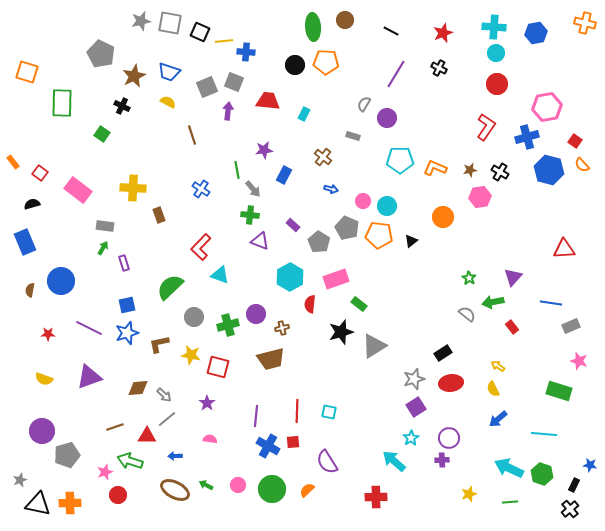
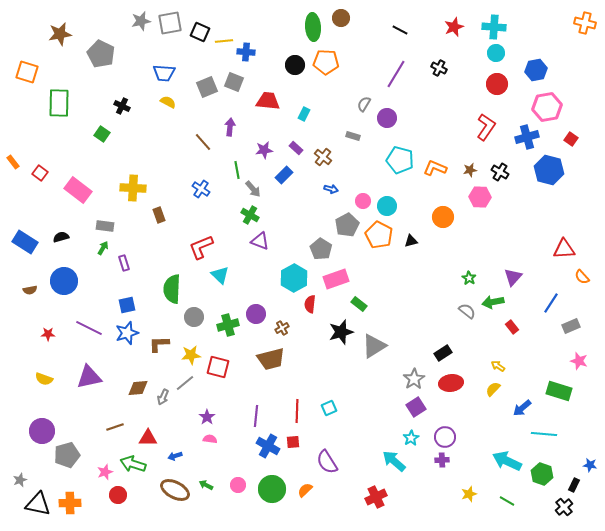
brown circle at (345, 20): moved 4 px left, 2 px up
gray square at (170, 23): rotated 20 degrees counterclockwise
black line at (391, 31): moved 9 px right, 1 px up
red star at (443, 33): moved 11 px right, 6 px up
blue hexagon at (536, 33): moved 37 px down
blue trapezoid at (169, 72): moved 5 px left, 1 px down; rotated 15 degrees counterclockwise
brown star at (134, 76): moved 74 px left, 42 px up; rotated 15 degrees clockwise
green rectangle at (62, 103): moved 3 px left
purple arrow at (228, 111): moved 2 px right, 16 px down
brown line at (192, 135): moved 11 px right, 7 px down; rotated 24 degrees counterclockwise
red square at (575, 141): moved 4 px left, 2 px up
cyan pentagon at (400, 160): rotated 16 degrees clockwise
orange semicircle at (582, 165): moved 112 px down
blue rectangle at (284, 175): rotated 18 degrees clockwise
pink hexagon at (480, 197): rotated 10 degrees clockwise
black semicircle at (32, 204): moved 29 px right, 33 px down
green cross at (250, 215): rotated 24 degrees clockwise
purple rectangle at (293, 225): moved 3 px right, 77 px up
gray pentagon at (347, 228): moved 3 px up; rotated 20 degrees clockwise
orange pentagon at (379, 235): rotated 20 degrees clockwise
black triangle at (411, 241): rotated 24 degrees clockwise
blue rectangle at (25, 242): rotated 35 degrees counterclockwise
gray pentagon at (319, 242): moved 2 px right, 7 px down
red L-shape at (201, 247): rotated 24 degrees clockwise
cyan triangle at (220, 275): rotated 24 degrees clockwise
cyan hexagon at (290, 277): moved 4 px right, 1 px down
blue circle at (61, 281): moved 3 px right
green semicircle at (170, 287): moved 2 px right, 2 px down; rotated 44 degrees counterclockwise
brown semicircle at (30, 290): rotated 112 degrees counterclockwise
blue line at (551, 303): rotated 65 degrees counterclockwise
gray semicircle at (467, 314): moved 3 px up
brown cross at (282, 328): rotated 16 degrees counterclockwise
brown L-shape at (159, 344): rotated 10 degrees clockwise
yellow star at (191, 355): rotated 18 degrees counterclockwise
purple triangle at (89, 377): rotated 8 degrees clockwise
gray star at (414, 379): rotated 15 degrees counterclockwise
yellow semicircle at (493, 389): rotated 70 degrees clockwise
gray arrow at (164, 395): moved 1 px left, 2 px down; rotated 70 degrees clockwise
purple star at (207, 403): moved 14 px down
cyan square at (329, 412): moved 4 px up; rotated 35 degrees counterclockwise
gray line at (167, 419): moved 18 px right, 36 px up
blue arrow at (498, 419): moved 24 px right, 11 px up
red triangle at (147, 436): moved 1 px right, 2 px down
purple circle at (449, 438): moved 4 px left, 1 px up
blue arrow at (175, 456): rotated 16 degrees counterclockwise
green arrow at (130, 461): moved 3 px right, 3 px down
cyan arrow at (509, 468): moved 2 px left, 7 px up
orange semicircle at (307, 490): moved 2 px left
red cross at (376, 497): rotated 25 degrees counterclockwise
green line at (510, 502): moved 3 px left, 1 px up; rotated 35 degrees clockwise
black cross at (570, 509): moved 6 px left, 2 px up
